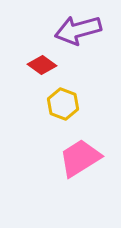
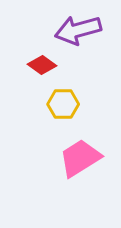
yellow hexagon: rotated 20 degrees counterclockwise
